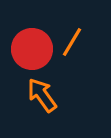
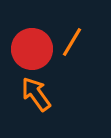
orange arrow: moved 6 px left, 1 px up
